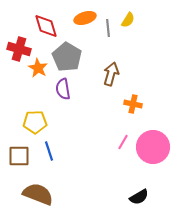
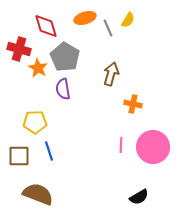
gray line: rotated 18 degrees counterclockwise
gray pentagon: moved 2 px left
pink line: moved 2 px left, 3 px down; rotated 28 degrees counterclockwise
